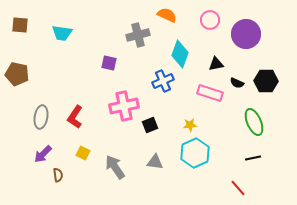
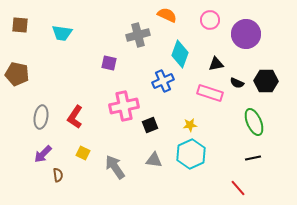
cyan hexagon: moved 4 px left, 1 px down
gray triangle: moved 1 px left, 2 px up
